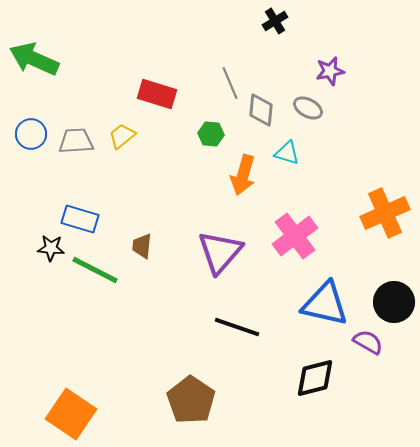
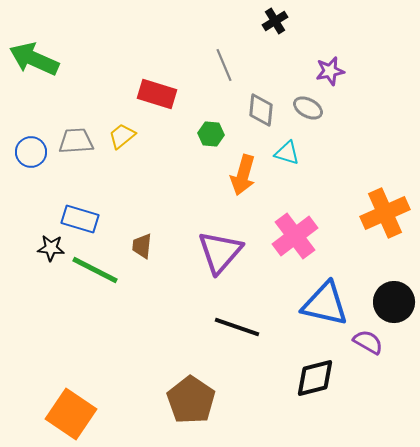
gray line: moved 6 px left, 18 px up
blue circle: moved 18 px down
